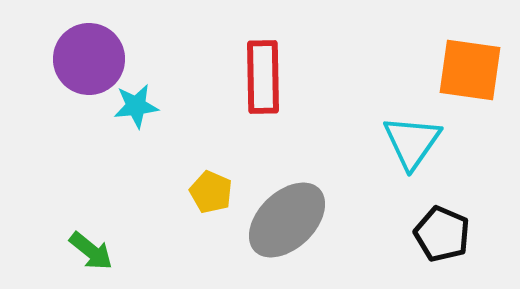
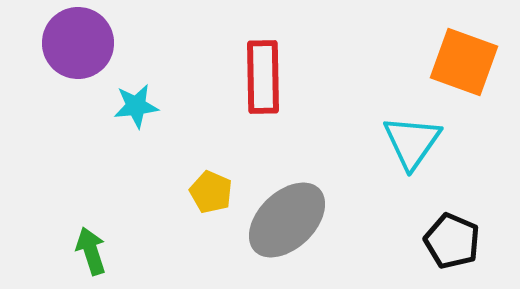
purple circle: moved 11 px left, 16 px up
orange square: moved 6 px left, 8 px up; rotated 12 degrees clockwise
black pentagon: moved 10 px right, 7 px down
green arrow: rotated 147 degrees counterclockwise
